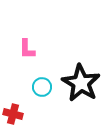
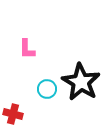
black star: moved 1 px up
cyan circle: moved 5 px right, 2 px down
